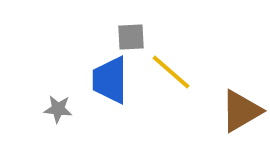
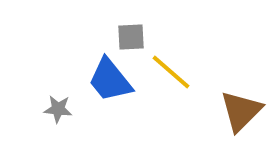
blue trapezoid: rotated 39 degrees counterclockwise
brown triangle: rotated 15 degrees counterclockwise
